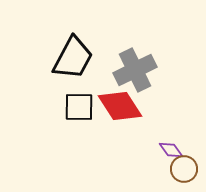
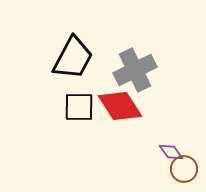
purple diamond: moved 2 px down
